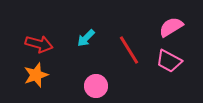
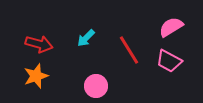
orange star: moved 1 px down
